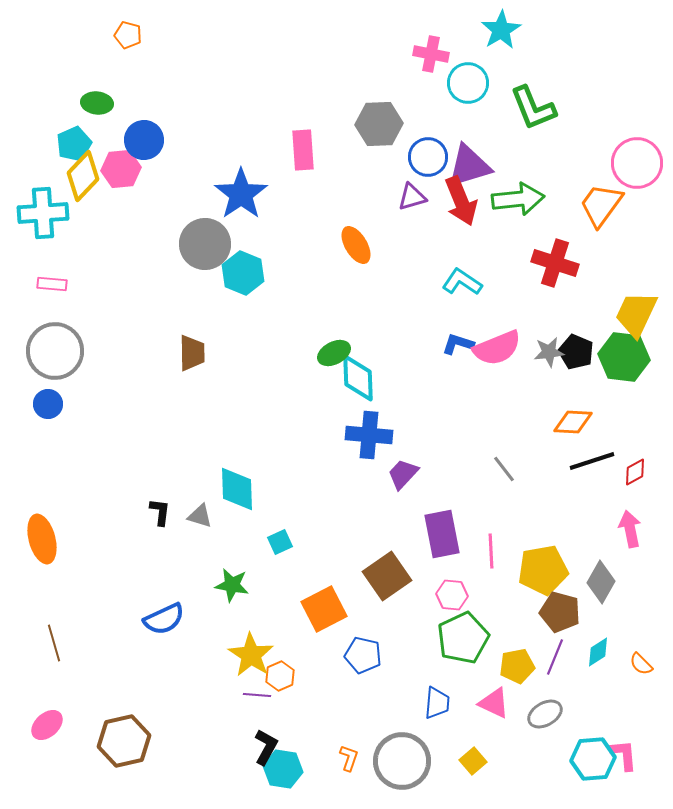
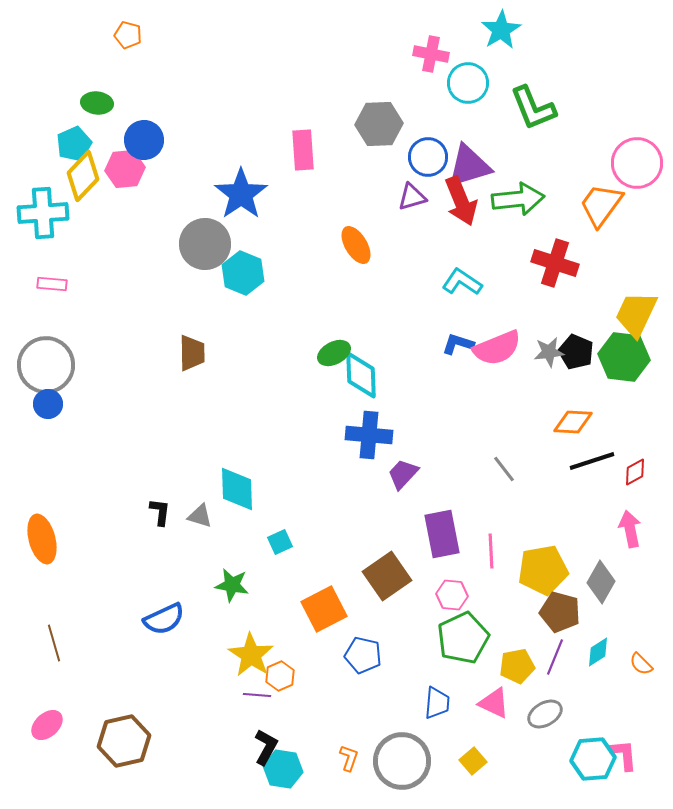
pink hexagon at (121, 169): moved 4 px right
gray circle at (55, 351): moved 9 px left, 14 px down
cyan diamond at (358, 378): moved 3 px right, 3 px up
